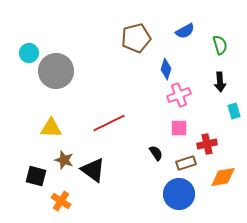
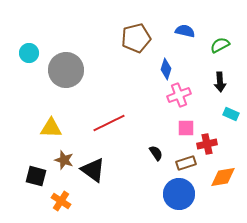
blue semicircle: rotated 138 degrees counterclockwise
green semicircle: rotated 102 degrees counterclockwise
gray circle: moved 10 px right, 1 px up
cyan rectangle: moved 3 px left, 3 px down; rotated 49 degrees counterclockwise
pink square: moved 7 px right
